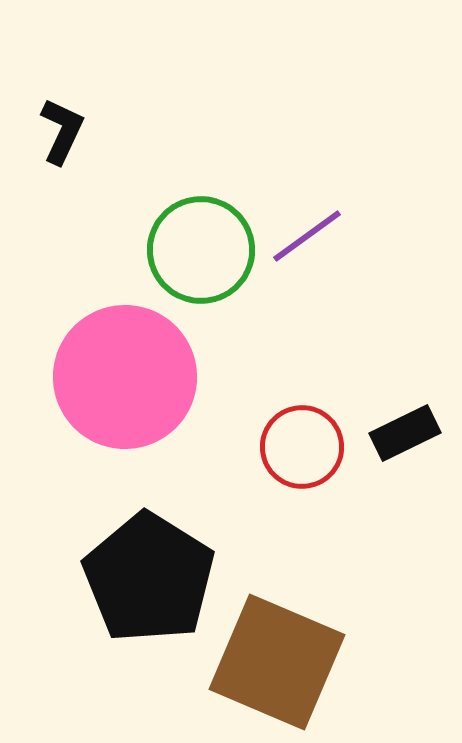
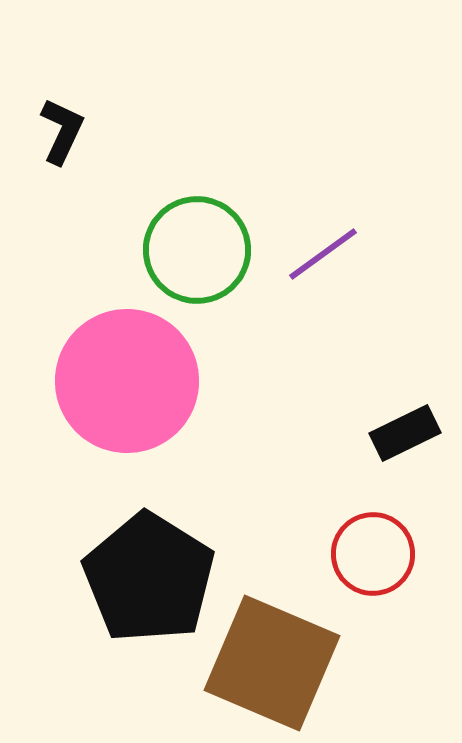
purple line: moved 16 px right, 18 px down
green circle: moved 4 px left
pink circle: moved 2 px right, 4 px down
red circle: moved 71 px right, 107 px down
brown square: moved 5 px left, 1 px down
